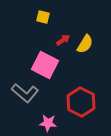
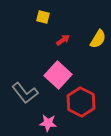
yellow semicircle: moved 13 px right, 5 px up
pink square: moved 13 px right, 10 px down; rotated 16 degrees clockwise
gray L-shape: rotated 12 degrees clockwise
